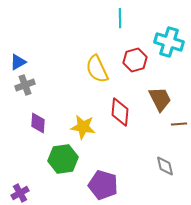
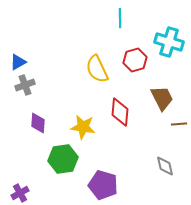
brown trapezoid: moved 2 px right, 1 px up
